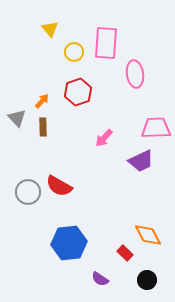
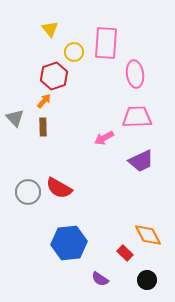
red hexagon: moved 24 px left, 16 px up
orange arrow: moved 2 px right
gray triangle: moved 2 px left
pink trapezoid: moved 19 px left, 11 px up
pink arrow: rotated 18 degrees clockwise
red semicircle: moved 2 px down
